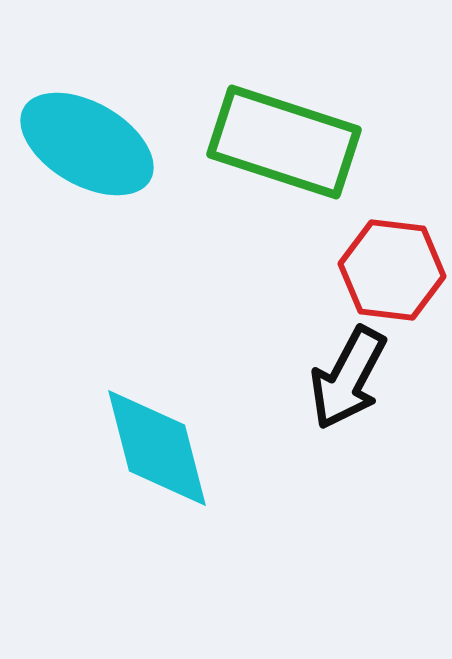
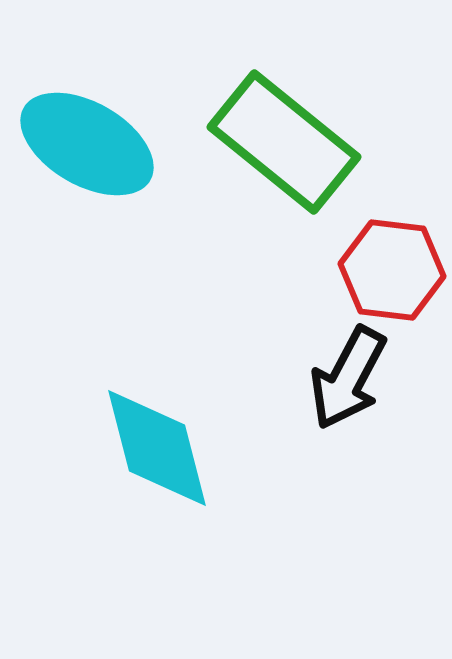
green rectangle: rotated 21 degrees clockwise
